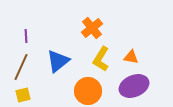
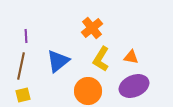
brown line: moved 1 px up; rotated 12 degrees counterclockwise
